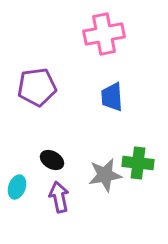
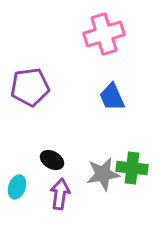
pink cross: rotated 6 degrees counterclockwise
purple pentagon: moved 7 px left
blue trapezoid: rotated 20 degrees counterclockwise
green cross: moved 6 px left, 5 px down
gray star: moved 2 px left, 1 px up
purple arrow: moved 1 px right, 3 px up; rotated 20 degrees clockwise
